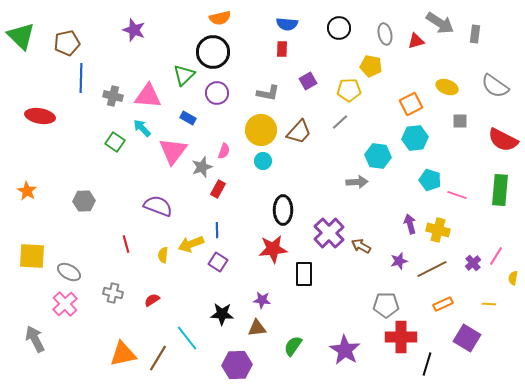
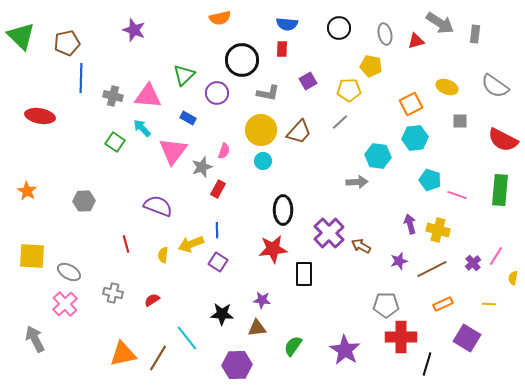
black circle at (213, 52): moved 29 px right, 8 px down
